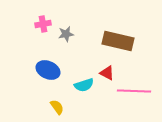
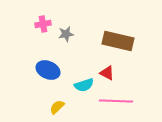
pink line: moved 18 px left, 10 px down
yellow semicircle: rotated 98 degrees counterclockwise
